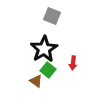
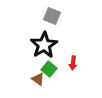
black star: moved 4 px up
green square: moved 1 px right, 1 px up
brown triangle: moved 2 px right, 2 px up
